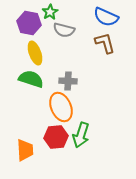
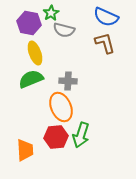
green star: moved 1 px right, 1 px down
green semicircle: rotated 40 degrees counterclockwise
